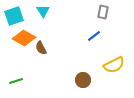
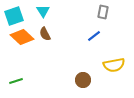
orange diamond: moved 2 px left, 1 px up; rotated 15 degrees clockwise
brown semicircle: moved 4 px right, 14 px up
yellow semicircle: rotated 15 degrees clockwise
